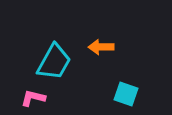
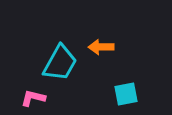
cyan trapezoid: moved 6 px right, 1 px down
cyan square: rotated 30 degrees counterclockwise
